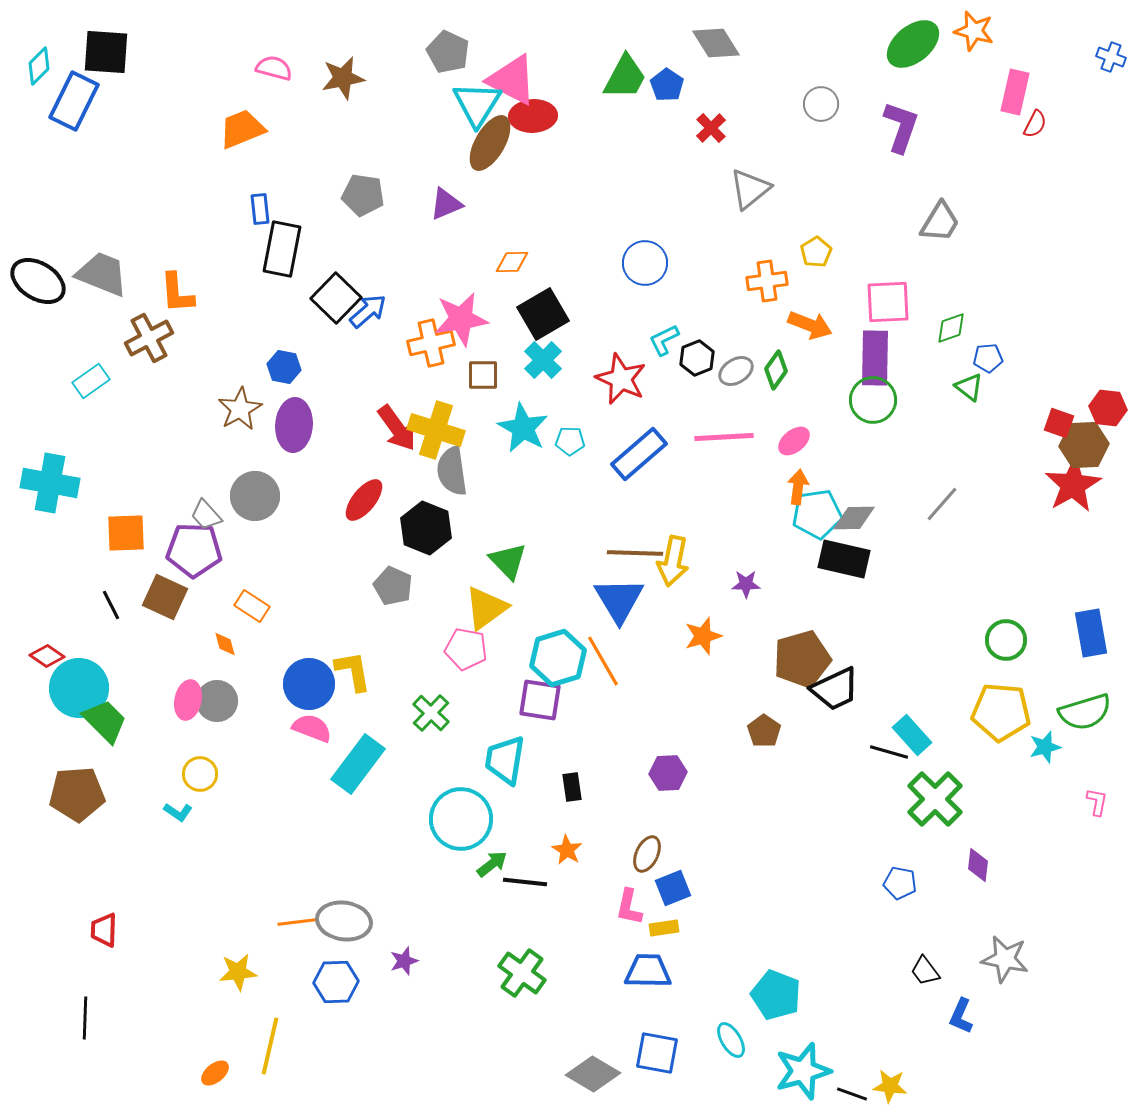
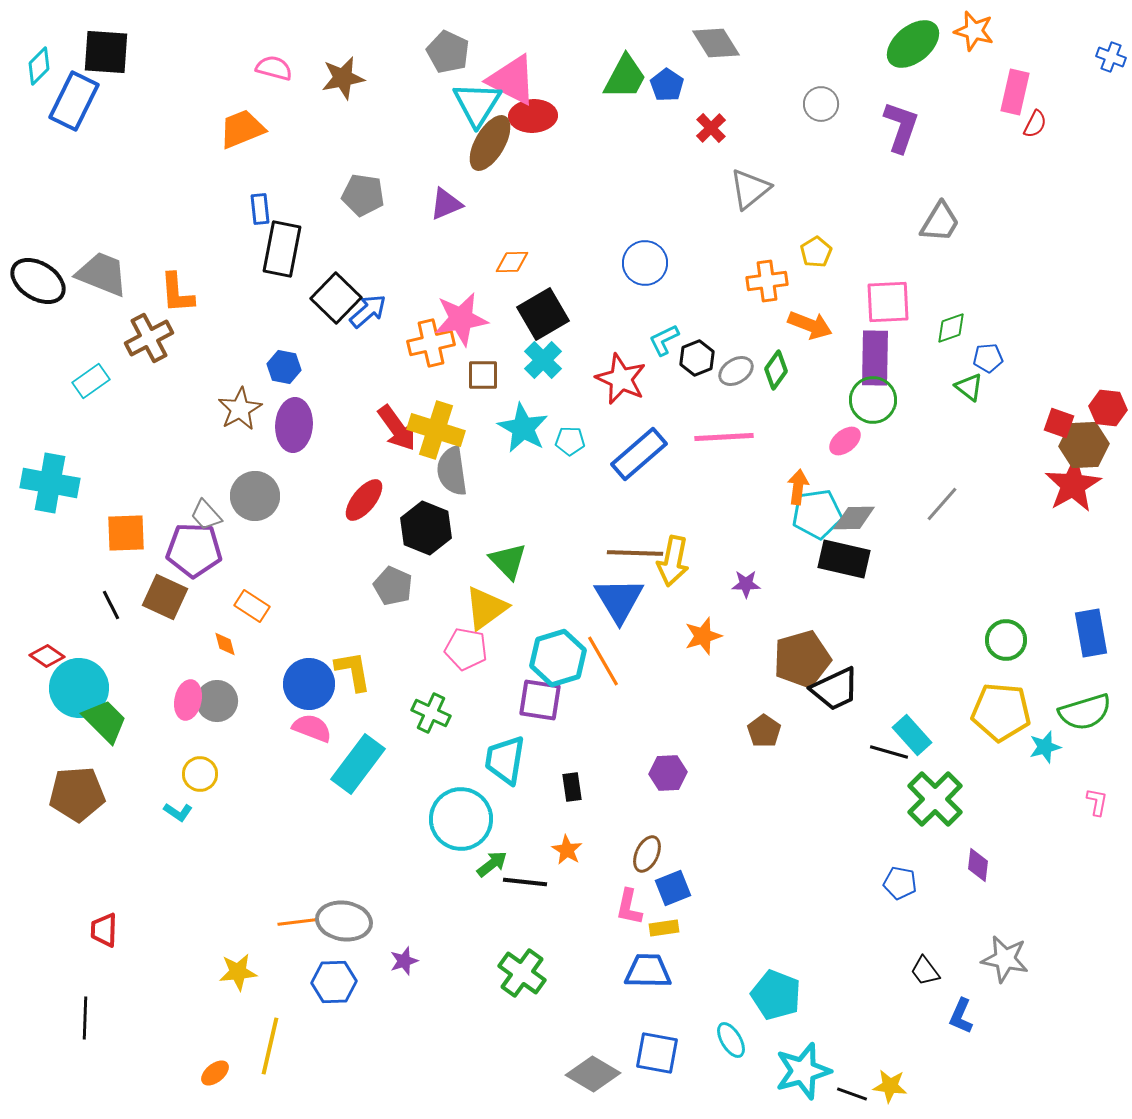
pink ellipse at (794, 441): moved 51 px right
green cross at (431, 713): rotated 18 degrees counterclockwise
blue hexagon at (336, 982): moved 2 px left
